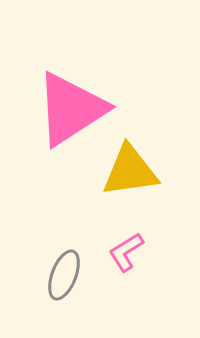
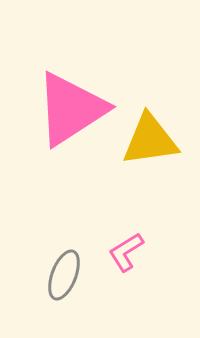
yellow triangle: moved 20 px right, 31 px up
